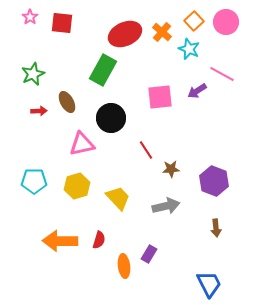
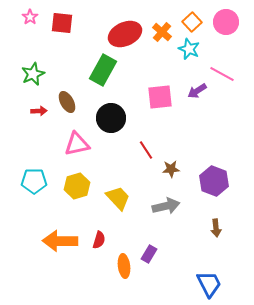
orange square: moved 2 px left, 1 px down
pink triangle: moved 5 px left
